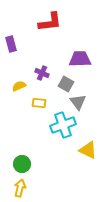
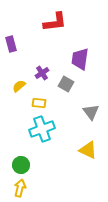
red L-shape: moved 5 px right
purple trapezoid: rotated 80 degrees counterclockwise
purple cross: rotated 32 degrees clockwise
yellow semicircle: rotated 16 degrees counterclockwise
gray triangle: moved 13 px right, 10 px down
cyan cross: moved 21 px left, 4 px down
green circle: moved 1 px left, 1 px down
